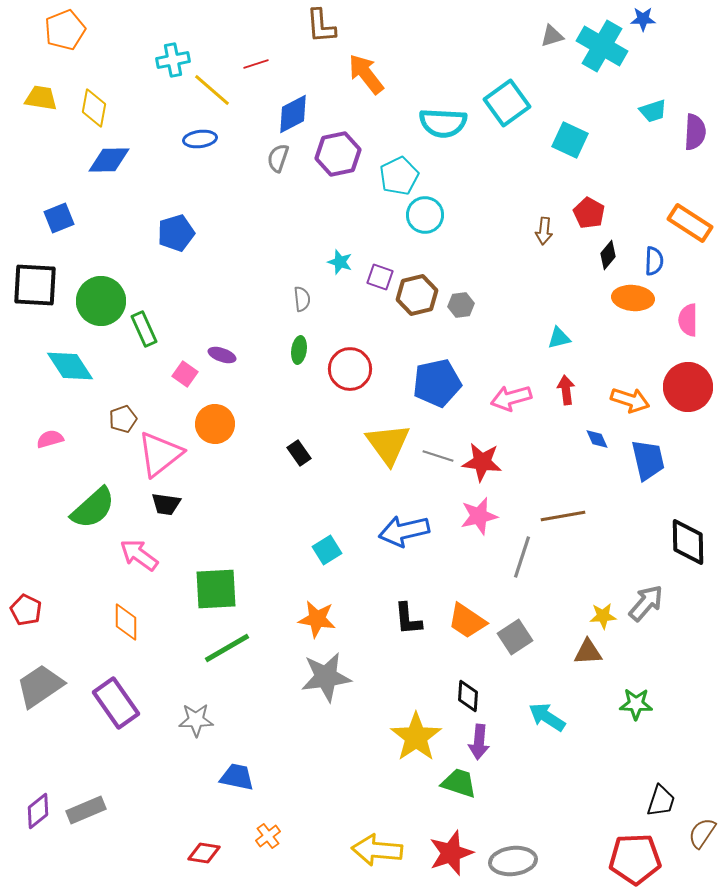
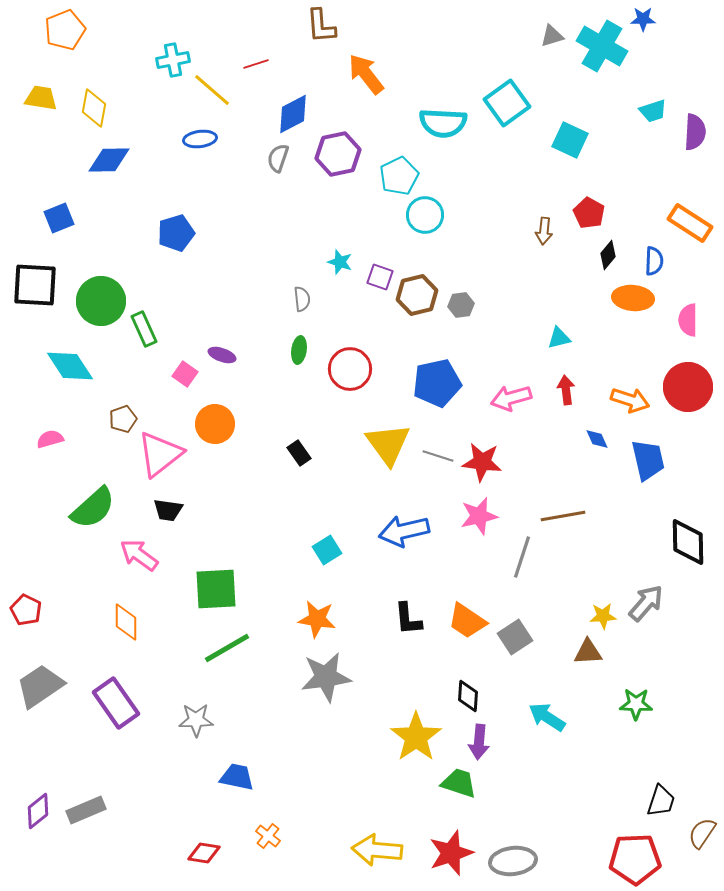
black trapezoid at (166, 504): moved 2 px right, 6 px down
orange cross at (268, 836): rotated 15 degrees counterclockwise
